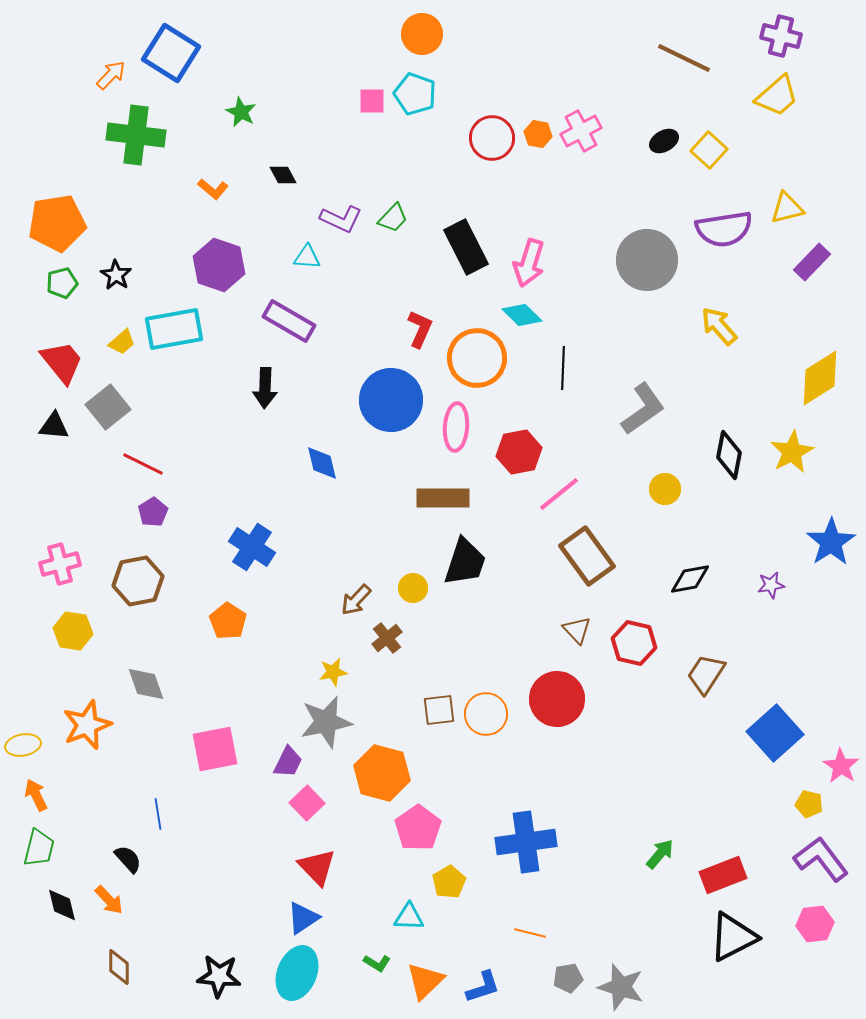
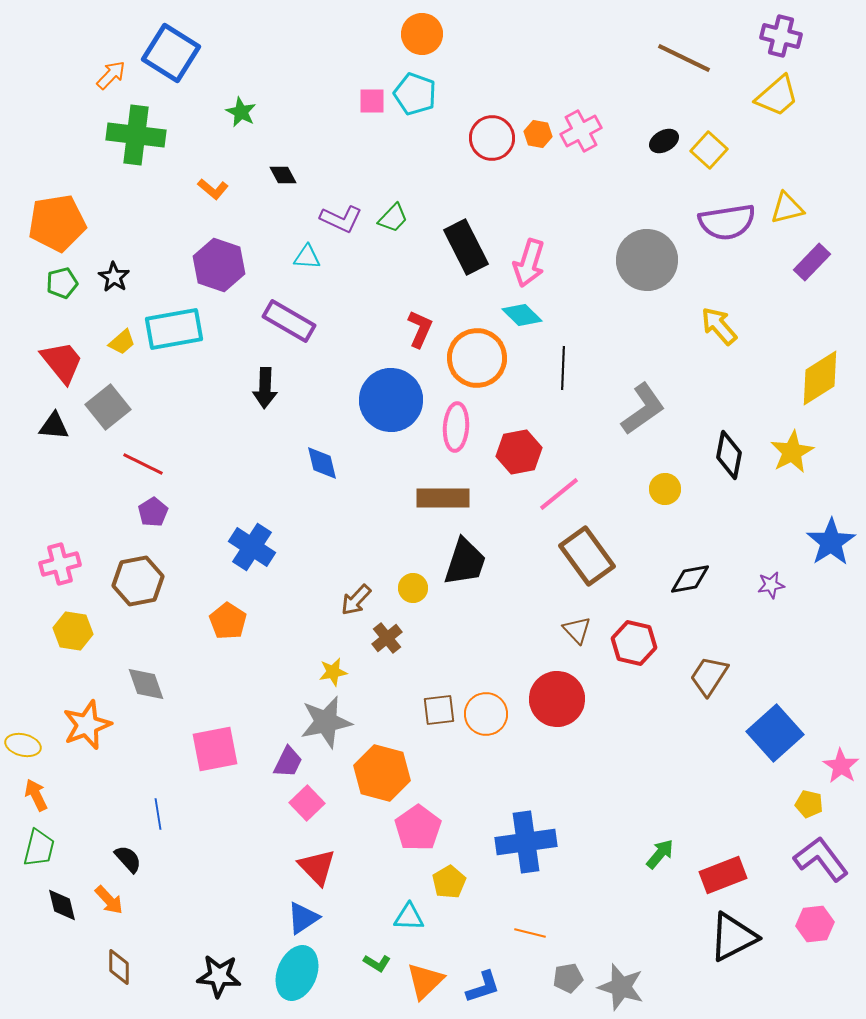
purple semicircle at (724, 229): moved 3 px right, 7 px up
black star at (116, 275): moved 2 px left, 2 px down
brown trapezoid at (706, 674): moved 3 px right, 2 px down
yellow ellipse at (23, 745): rotated 24 degrees clockwise
